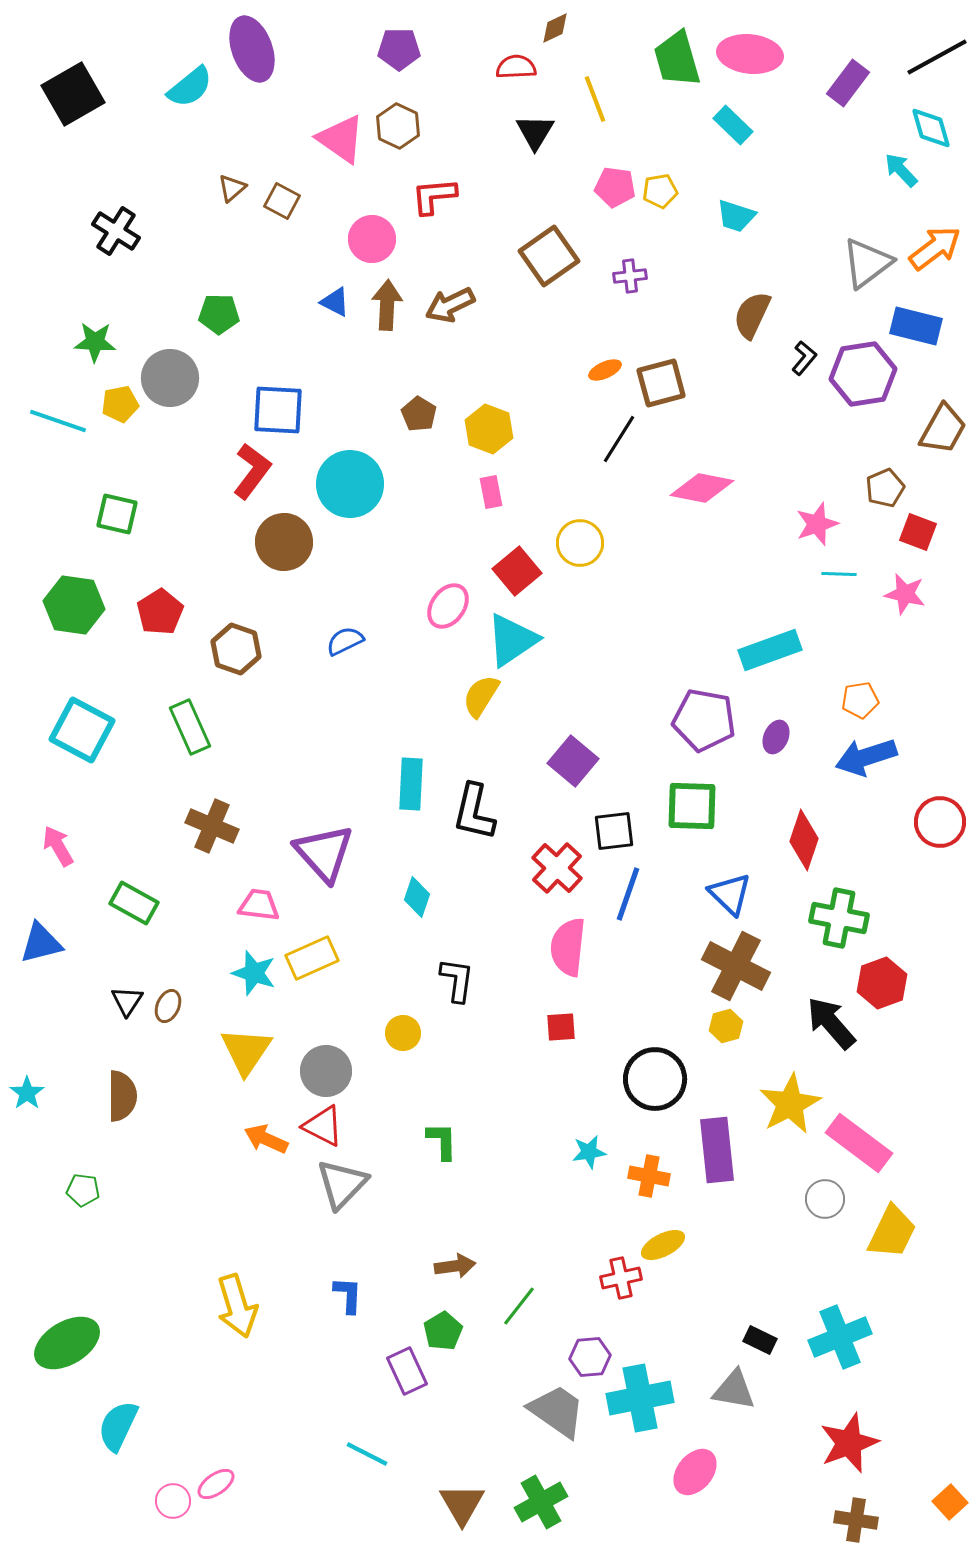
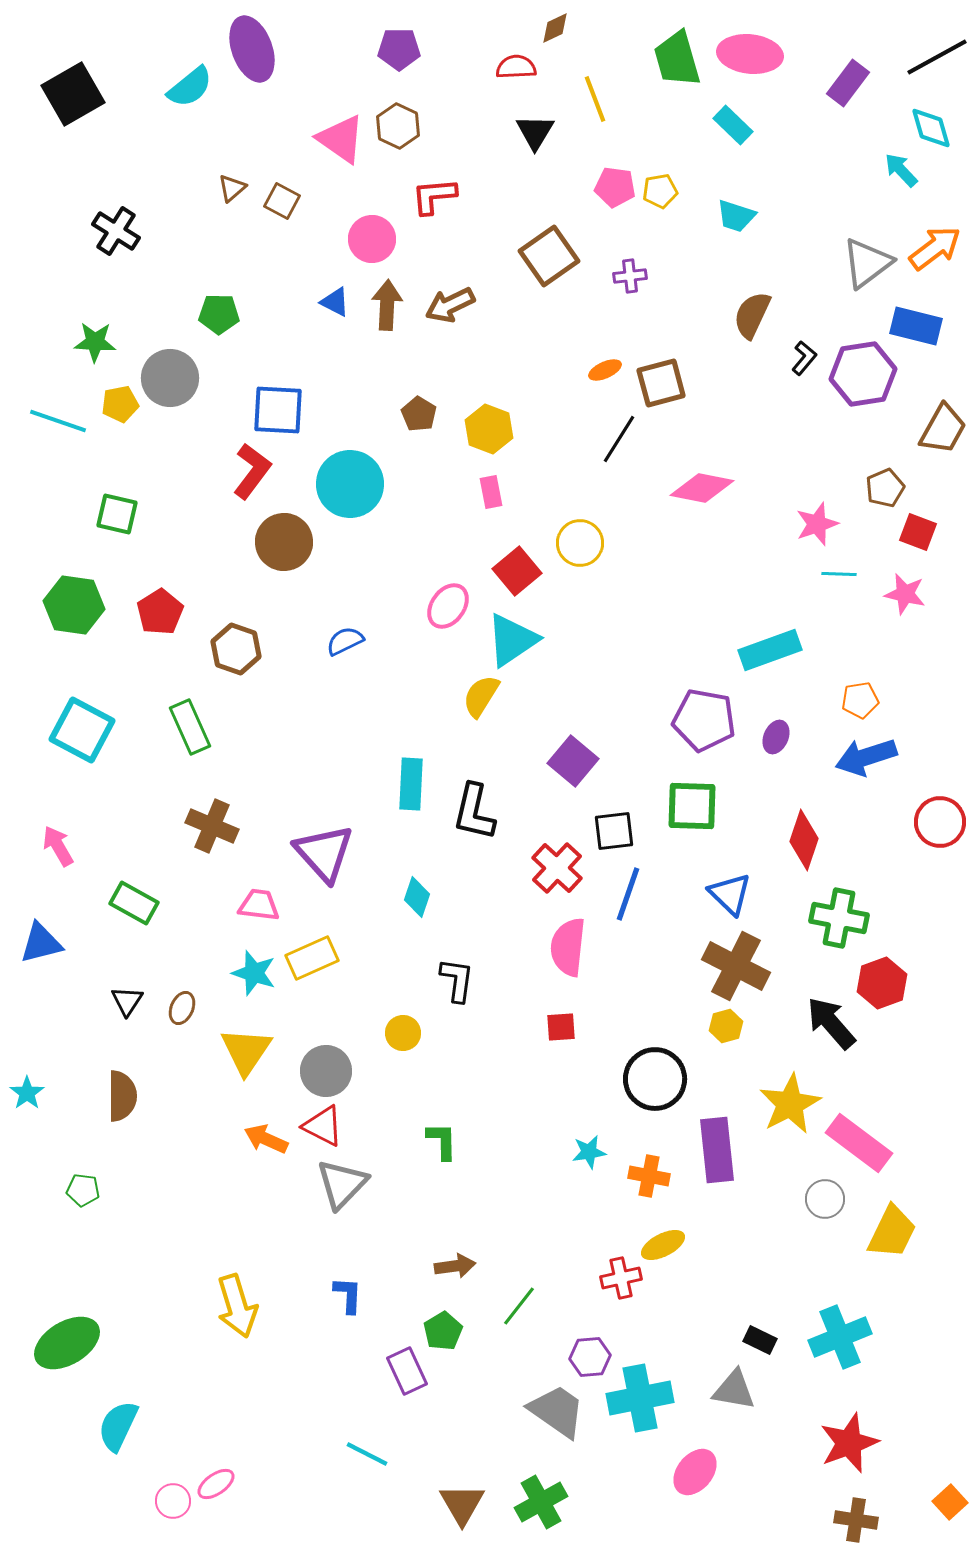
brown ellipse at (168, 1006): moved 14 px right, 2 px down
